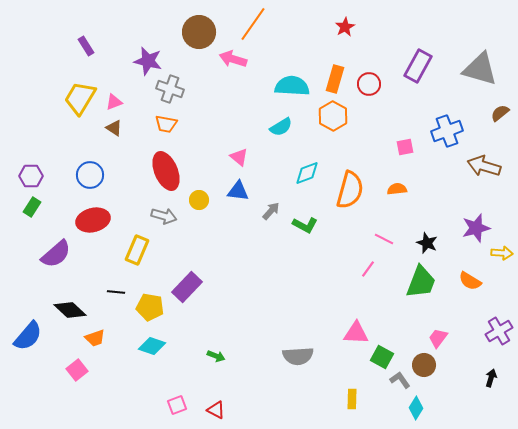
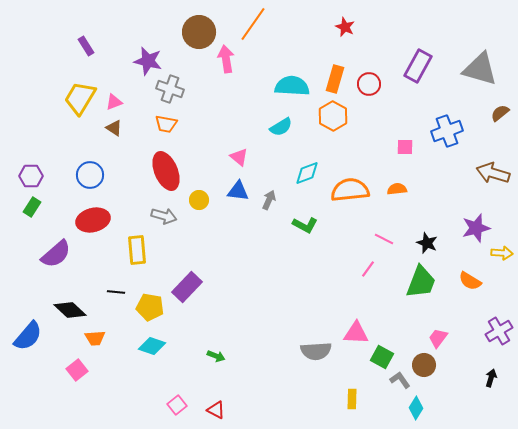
red star at (345, 27): rotated 18 degrees counterclockwise
pink arrow at (233, 59): moved 7 px left; rotated 64 degrees clockwise
pink square at (405, 147): rotated 12 degrees clockwise
brown arrow at (484, 166): moved 9 px right, 7 px down
orange semicircle at (350, 190): rotated 111 degrees counterclockwise
gray arrow at (271, 211): moved 2 px left, 11 px up; rotated 18 degrees counterclockwise
yellow rectangle at (137, 250): rotated 28 degrees counterclockwise
orange trapezoid at (95, 338): rotated 15 degrees clockwise
gray semicircle at (298, 356): moved 18 px right, 5 px up
pink square at (177, 405): rotated 18 degrees counterclockwise
